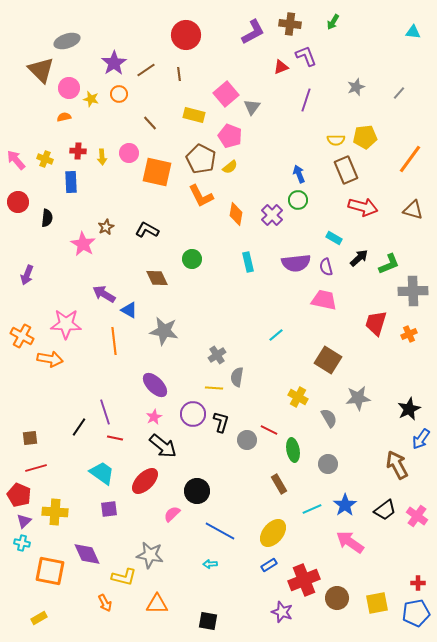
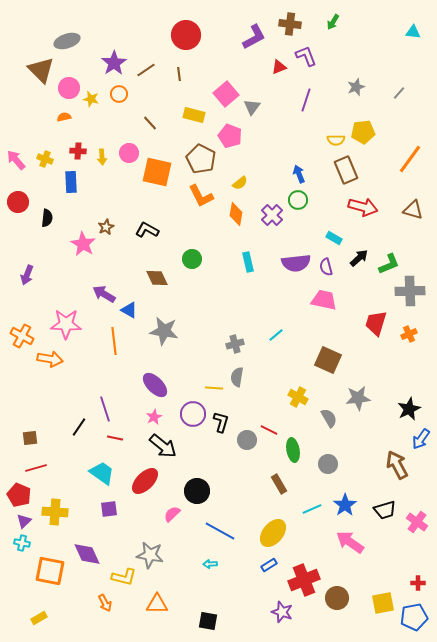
purple L-shape at (253, 32): moved 1 px right, 5 px down
red triangle at (281, 67): moved 2 px left
yellow pentagon at (365, 137): moved 2 px left, 5 px up
yellow semicircle at (230, 167): moved 10 px right, 16 px down
gray cross at (413, 291): moved 3 px left
gray cross at (217, 355): moved 18 px right, 11 px up; rotated 18 degrees clockwise
brown square at (328, 360): rotated 8 degrees counterclockwise
purple line at (105, 412): moved 3 px up
black trapezoid at (385, 510): rotated 20 degrees clockwise
pink cross at (417, 516): moved 6 px down
yellow square at (377, 603): moved 6 px right
blue pentagon at (416, 613): moved 2 px left, 4 px down
